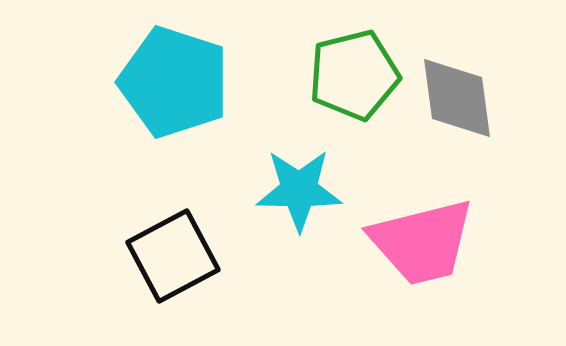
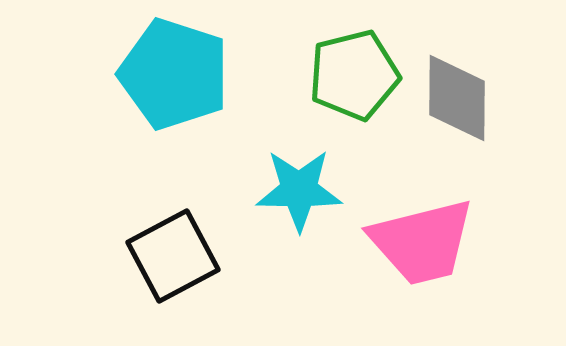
cyan pentagon: moved 8 px up
gray diamond: rotated 8 degrees clockwise
